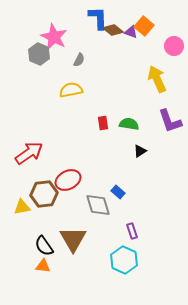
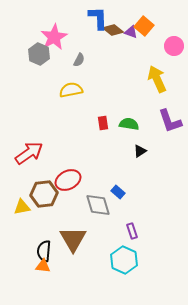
pink star: rotated 16 degrees clockwise
black semicircle: moved 5 px down; rotated 40 degrees clockwise
